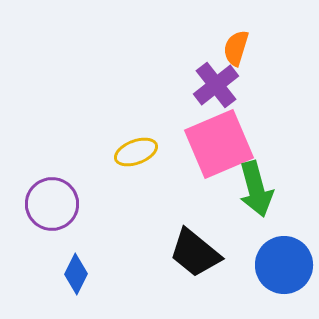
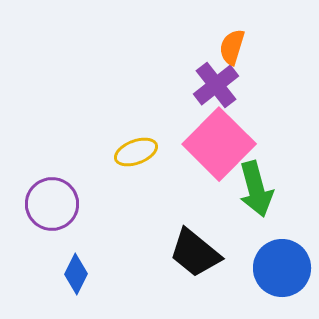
orange semicircle: moved 4 px left, 1 px up
pink square: rotated 22 degrees counterclockwise
blue circle: moved 2 px left, 3 px down
